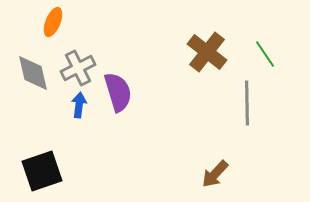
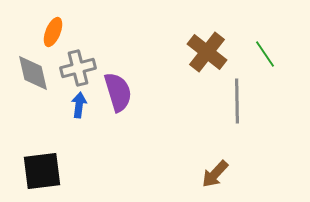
orange ellipse: moved 10 px down
gray cross: rotated 12 degrees clockwise
gray line: moved 10 px left, 2 px up
black square: rotated 12 degrees clockwise
